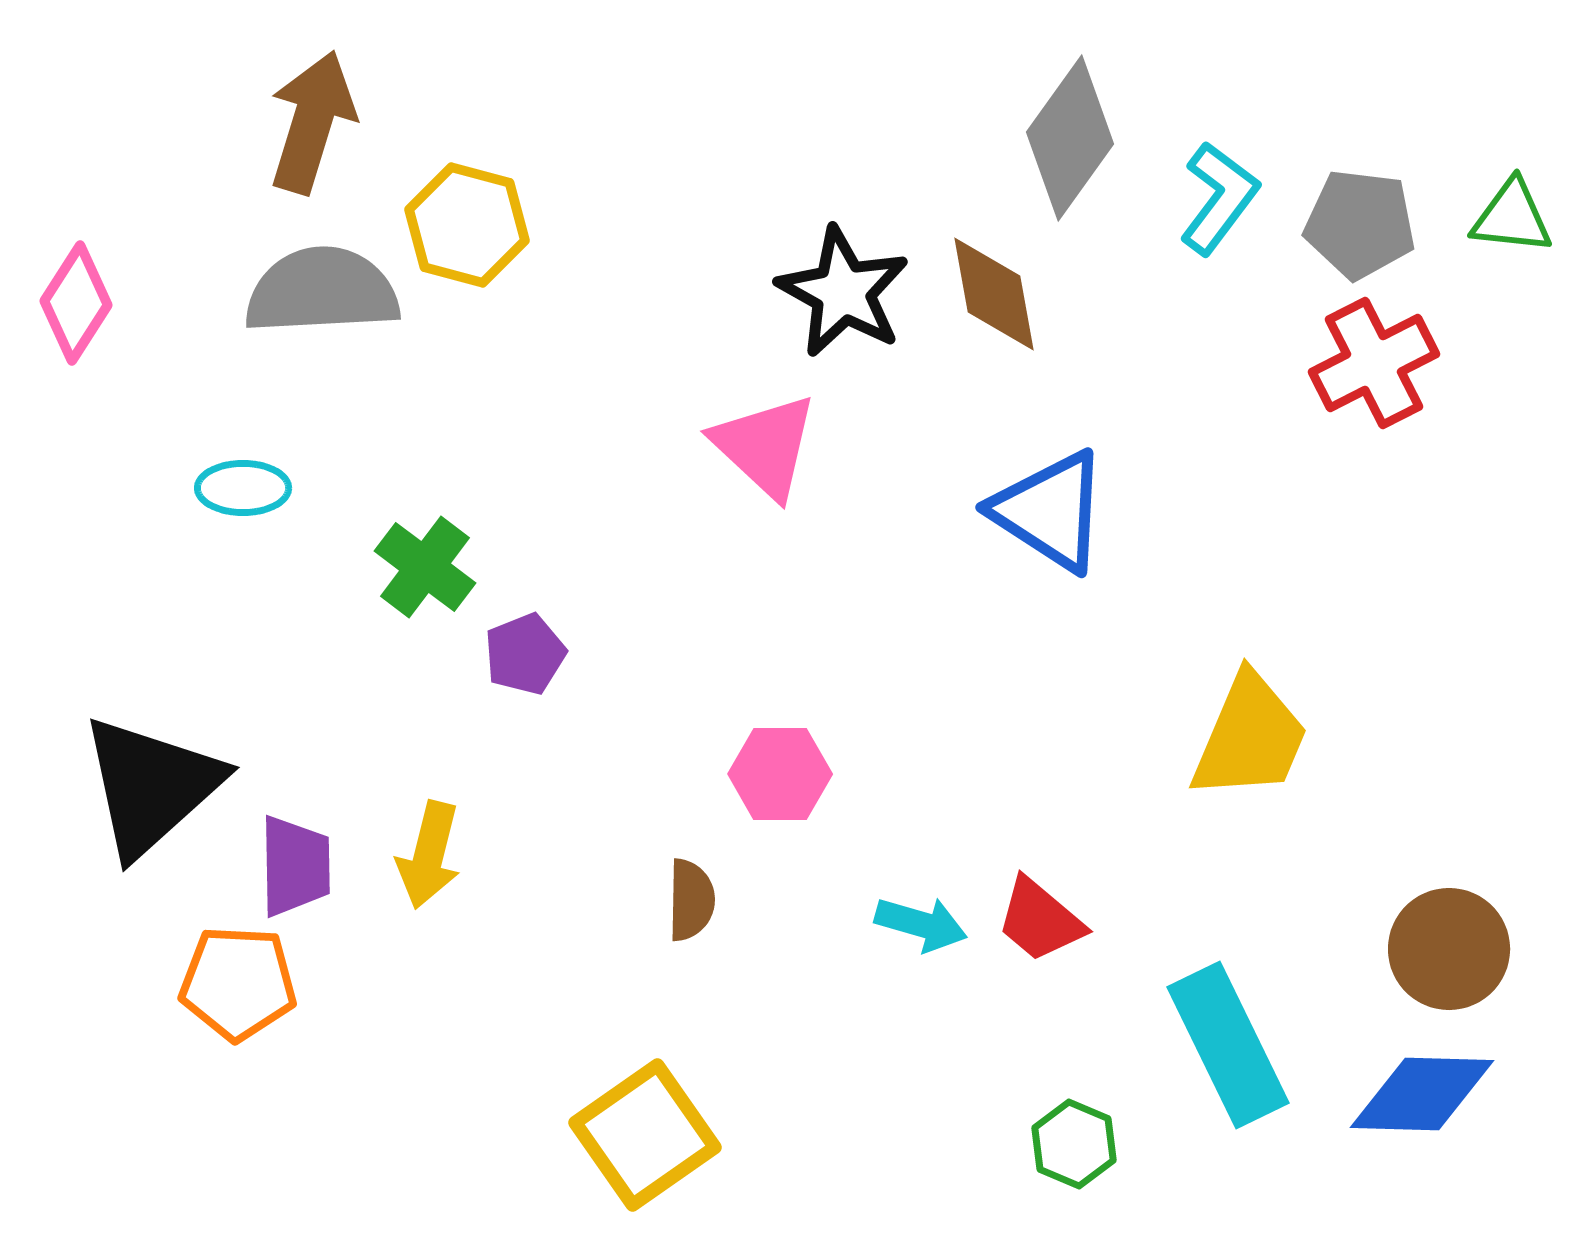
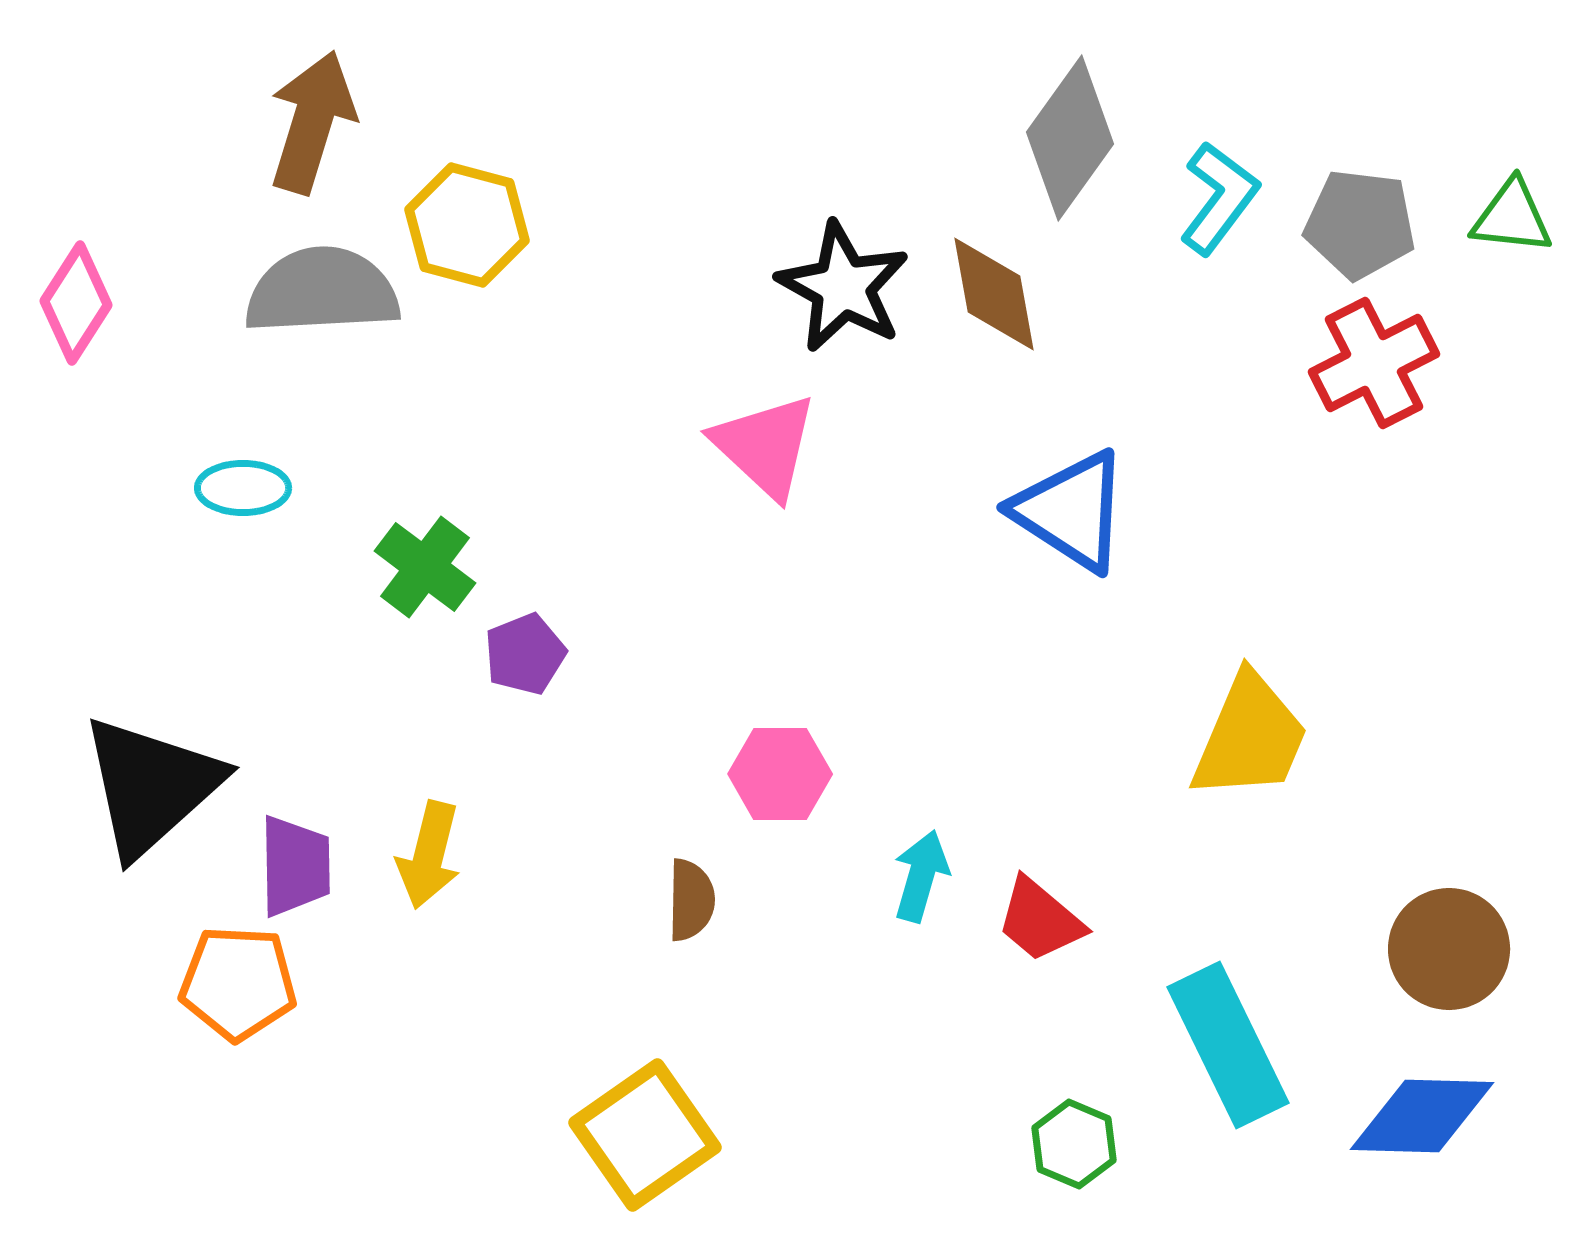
black star: moved 5 px up
blue triangle: moved 21 px right
cyan arrow: moved 48 px up; rotated 90 degrees counterclockwise
blue diamond: moved 22 px down
